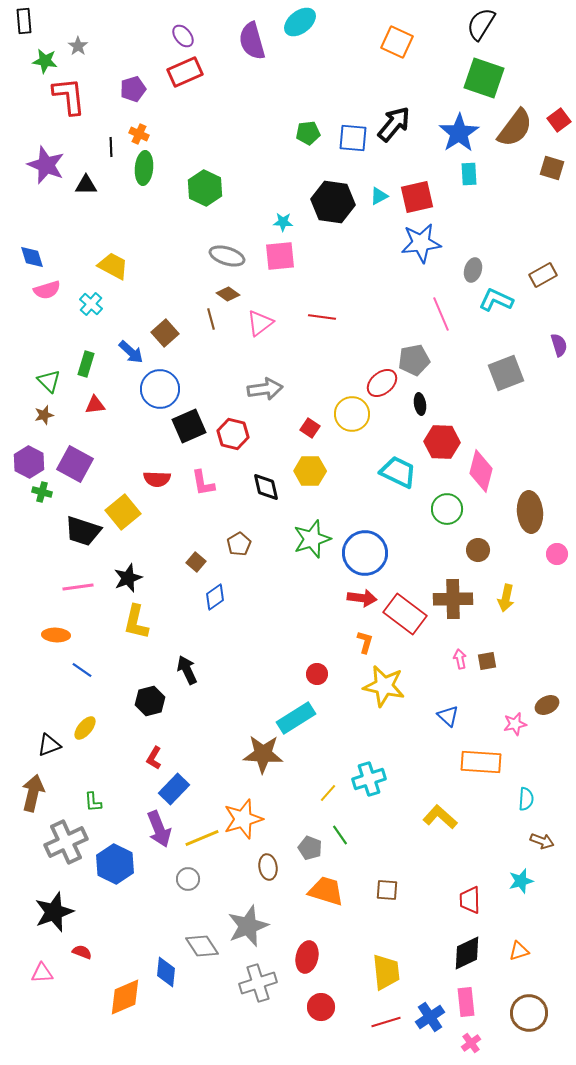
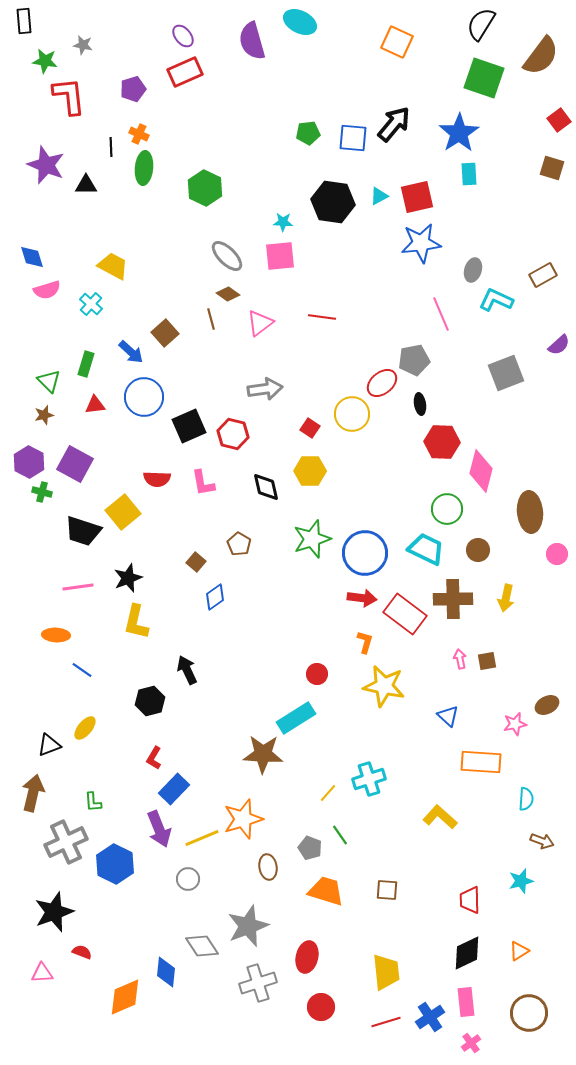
cyan ellipse at (300, 22): rotated 64 degrees clockwise
gray star at (78, 46): moved 5 px right, 1 px up; rotated 24 degrees counterclockwise
brown semicircle at (515, 128): moved 26 px right, 72 px up
gray ellipse at (227, 256): rotated 28 degrees clockwise
purple semicircle at (559, 345): rotated 65 degrees clockwise
blue circle at (160, 389): moved 16 px left, 8 px down
cyan trapezoid at (398, 472): moved 28 px right, 77 px down
brown pentagon at (239, 544): rotated 10 degrees counterclockwise
orange triangle at (519, 951): rotated 15 degrees counterclockwise
